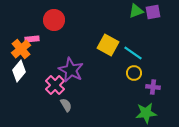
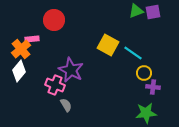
yellow circle: moved 10 px right
pink cross: rotated 24 degrees counterclockwise
